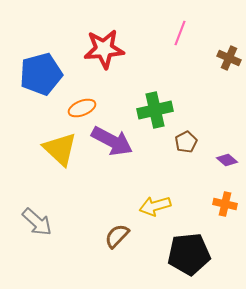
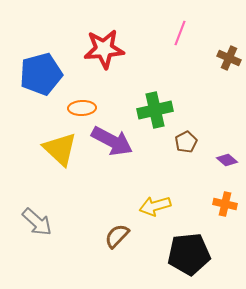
orange ellipse: rotated 20 degrees clockwise
